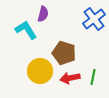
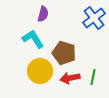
blue cross: moved 1 px up
cyan L-shape: moved 7 px right, 9 px down
